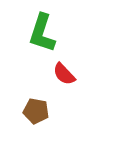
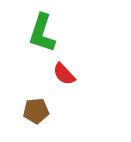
brown pentagon: rotated 15 degrees counterclockwise
